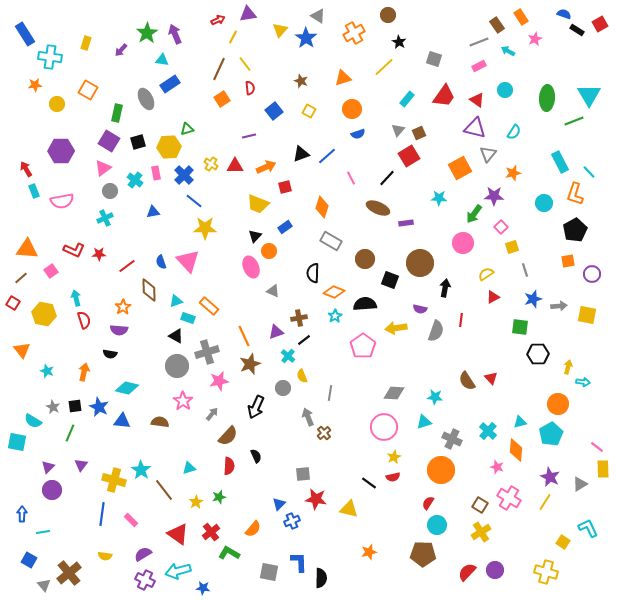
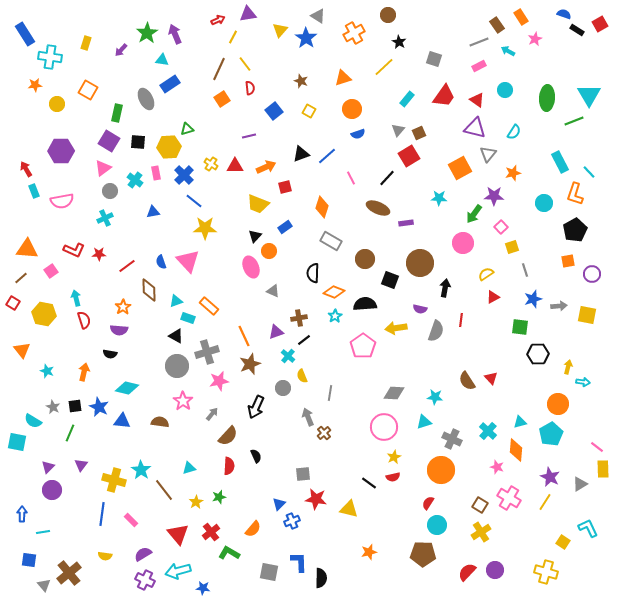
black square at (138, 142): rotated 21 degrees clockwise
red triangle at (178, 534): rotated 15 degrees clockwise
blue square at (29, 560): rotated 21 degrees counterclockwise
